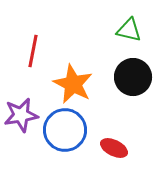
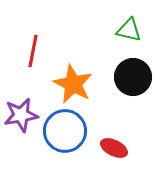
blue circle: moved 1 px down
